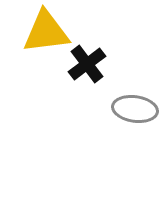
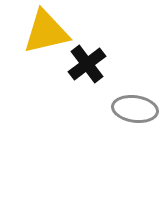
yellow triangle: rotated 6 degrees counterclockwise
